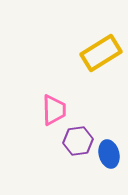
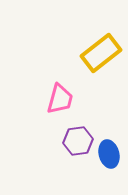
yellow rectangle: rotated 6 degrees counterclockwise
pink trapezoid: moved 6 px right, 11 px up; rotated 16 degrees clockwise
